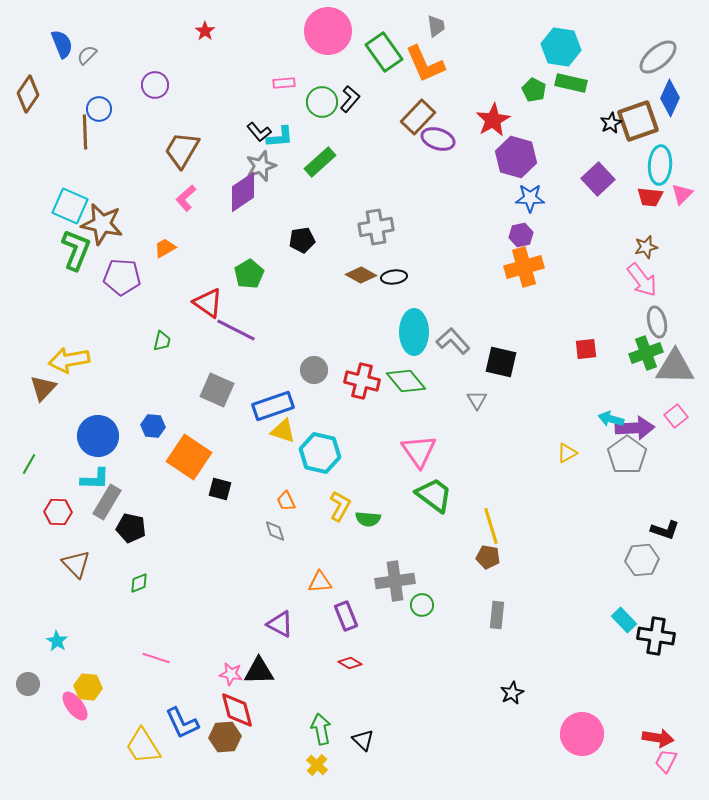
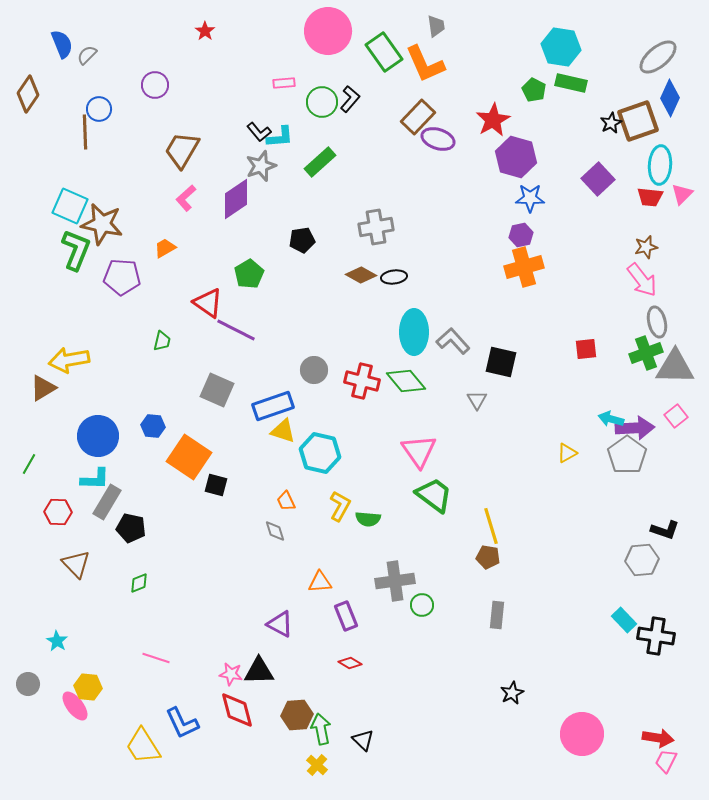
purple diamond at (243, 192): moved 7 px left, 7 px down
brown triangle at (43, 388): rotated 16 degrees clockwise
black square at (220, 489): moved 4 px left, 4 px up
brown hexagon at (225, 737): moved 72 px right, 22 px up
